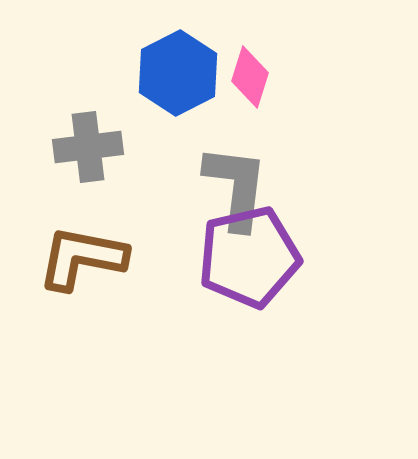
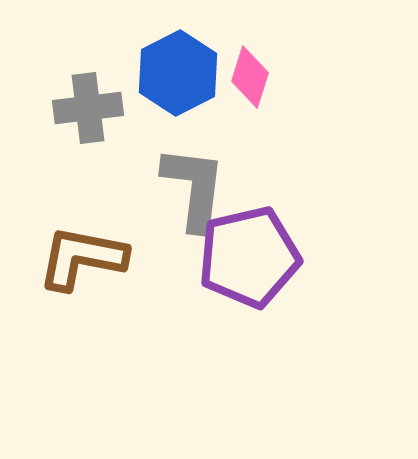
gray cross: moved 39 px up
gray L-shape: moved 42 px left, 1 px down
